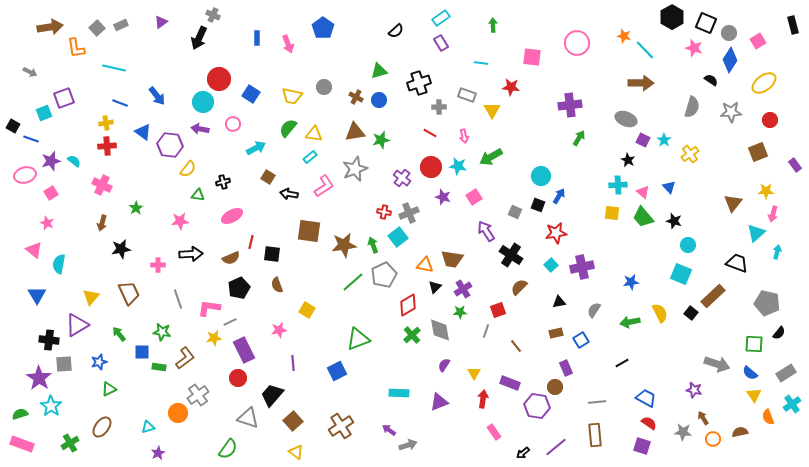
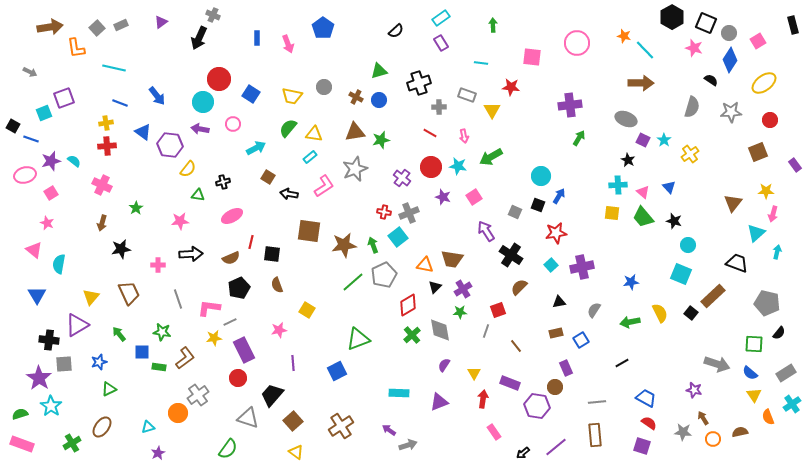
green cross at (70, 443): moved 2 px right
